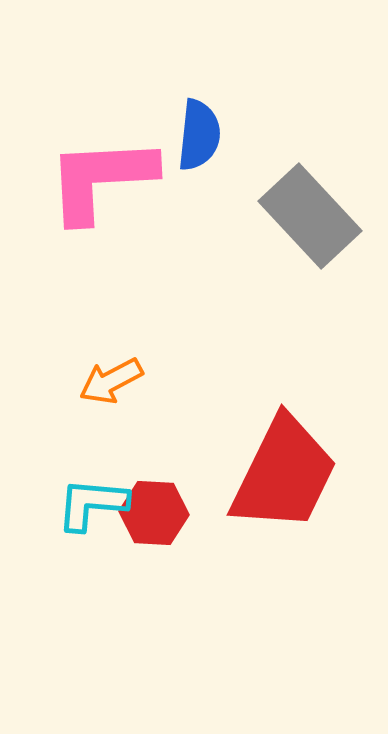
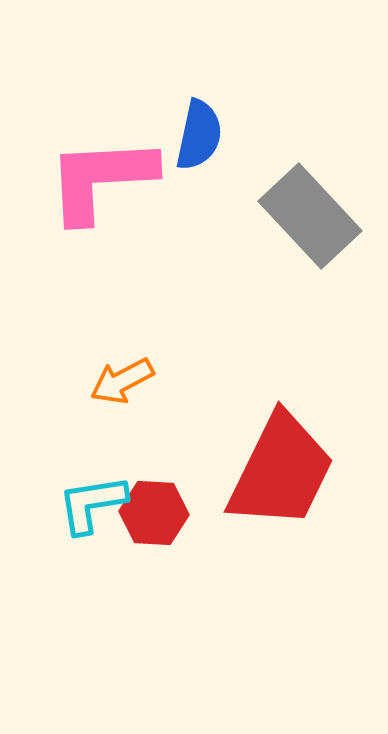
blue semicircle: rotated 6 degrees clockwise
orange arrow: moved 11 px right
red trapezoid: moved 3 px left, 3 px up
cyan L-shape: rotated 14 degrees counterclockwise
